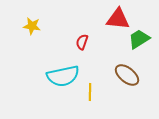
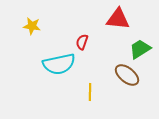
green trapezoid: moved 1 px right, 10 px down
cyan semicircle: moved 4 px left, 12 px up
